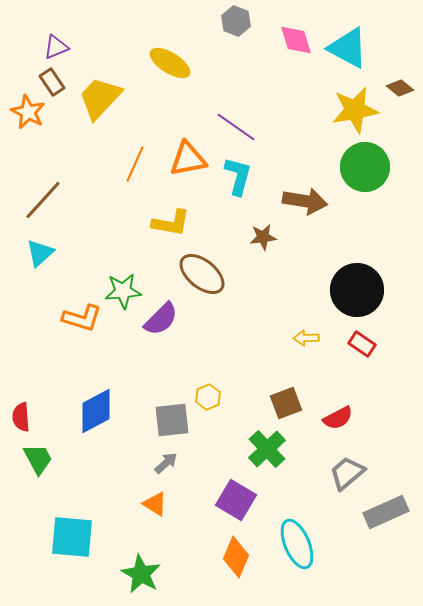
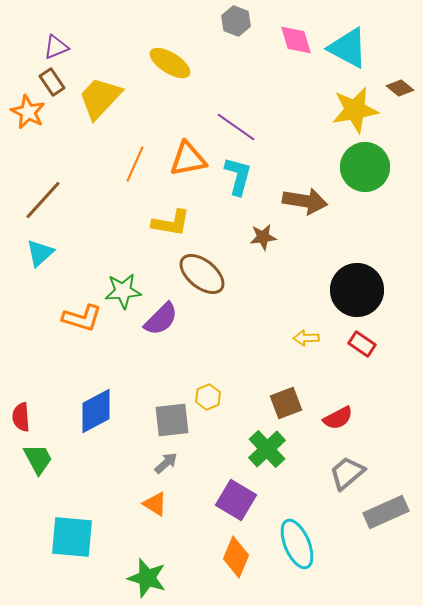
green star at (141, 574): moved 6 px right, 4 px down; rotated 12 degrees counterclockwise
